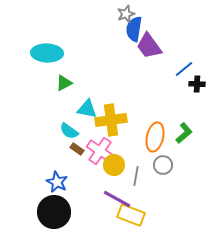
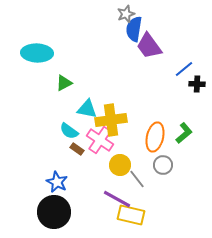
cyan ellipse: moved 10 px left
pink cross: moved 11 px up
yellow circle: moved 6 px right
gray line: moved 1 px right, 3 px down; rotated 48 degrees counterclockwise
yellow rectangle: rotated 8 degrees counterclockwise
